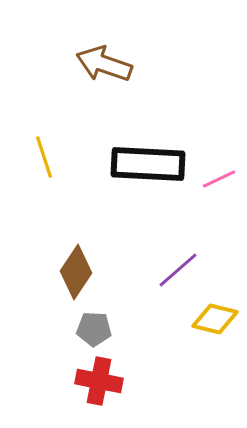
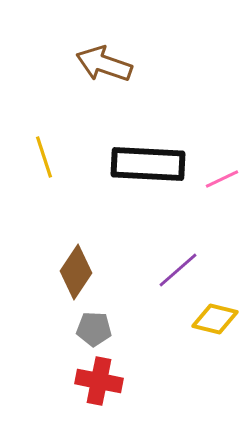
pink line: moved 3 px right
